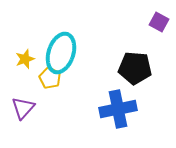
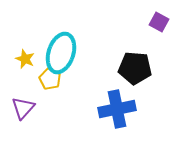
yellow star: rotated 30 degrees counterclockwise
yellow pentagon: moved 1 px down
blue cross: moved 1 px left
